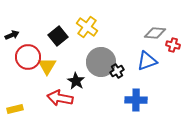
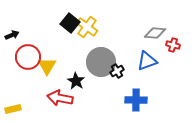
black square: moved 12 px right, 13 px up; rotated 12 degrees counterclockwise
yellow rectangle: moved 2 px left
